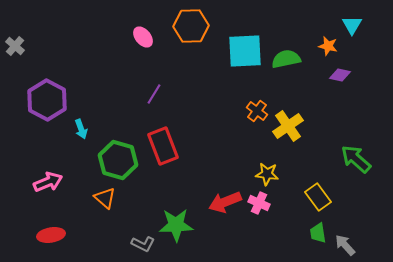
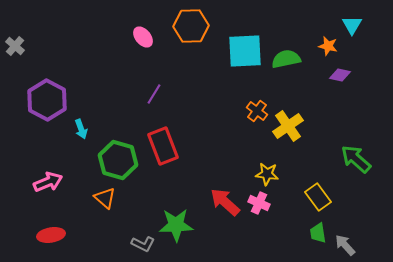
red arrow: rotated 64 degrees clockwise
